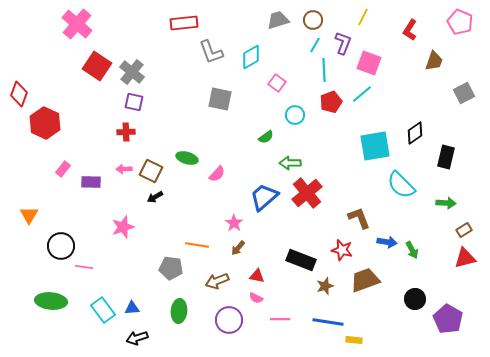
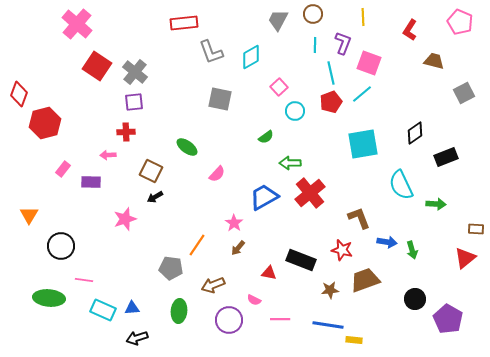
yellow line at (363, 17): rotated 30 degrees counterclockwise
gray trapezoid at (278, 20): rotated 45 degrees counterclockwise
brown circle at (313, 20): moved 6 px up
cyan line at (315, 45): rotated 28 degrees counterclockwise
brown trapezoid at (434, 61): rotated 95 degrees counterclockwise
cyan line at (324, 70): moved 7 px right, 3 px down; rotated 10 degrees counterclockwise
gray cross at (132, 72): moved 3 px right
pink square at (277, 83): moved 2 px right, 4 px down; rotated 12 degrees clockwise
purple square at (134, 102): rotated 18 degrees counterclockwise
cyan circle at (295, 115): moved 4 px up
red hexagon at (45, 123): rotated 20 degrees clockwise
cyan square at (375, 146): moved 12 px left, 2 px up
black rectangle at (446, 157): rotated 55 degrees clockwise
green ellipse at (187, 158): moved 11 px up; rotated 20 degrees clockwise
pink arrow at (124, 169): moved 16 px left, 14 px up
cyan semicircle at (401, 185): rotated 20 degrees clockwise
red cross at (307, 193): moved 3 px right
blue trapezoid at (264, 197): rotated 12 degrees clockwise
green arrow at (446, 203): moved 10 px left, 1 px down
pink star at (123, 227): moved 2 px right, 8 px up
brown rectangle at (464, 230): moved 12 px right, 1 px up; rotated 35 degrees clockwise
orange line at (197, 245): rotated 65 degrees counterclockwise
green arrow at (412, 250): rotated 12 degrees clockwise
red triangle at (465, 258): rotated 25 degrees counterclockwise
pink line at (84, 267): moved 13 px down
red triangle at (257, 276): moved 12 px right, 3 px up
brown arrow at (217, 281): moved 4 px left, 4 px down
brown star at (325, 286): moved 5 px right, 4 px down; rotated 12 degrees clockwise
pink semicircle at (256, 298): moved 2 px left, 2 px down
green ellipse at (51, 301): moved 2 px left, 3 px up
cyan rectangle at (103, 310): rotated 30 degrees counterclockwise
blue line at (328, 322): moved 3 px down
